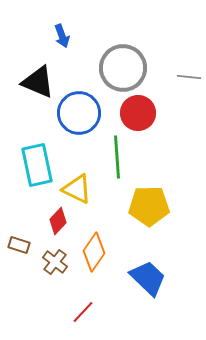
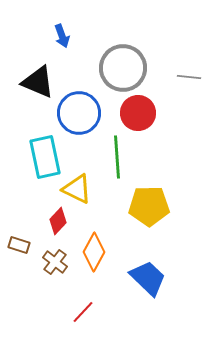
cyan rectangle: moved 8 px right, 8 px up
orange diamond: rotated 6 degrees counterclockwise
